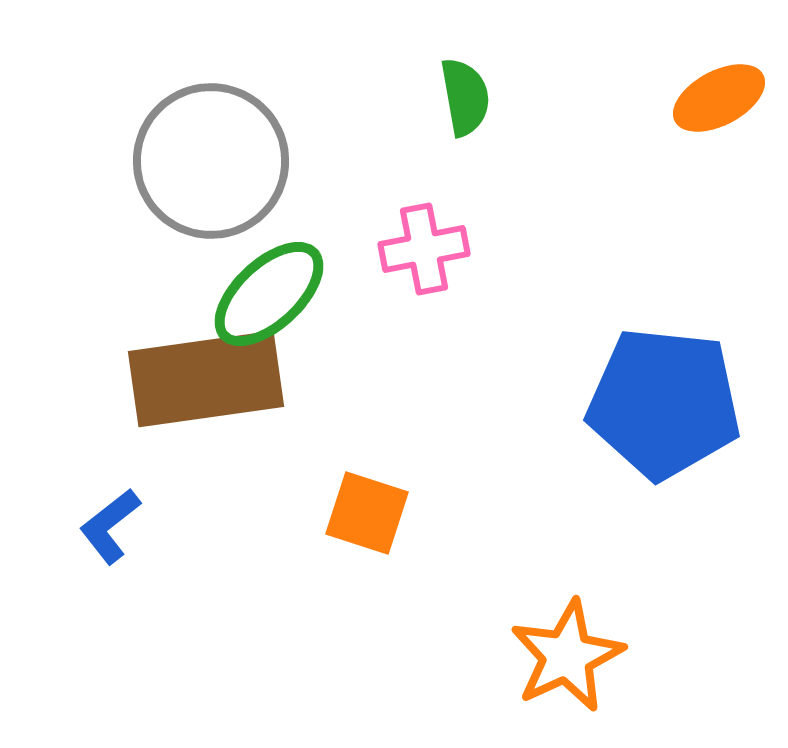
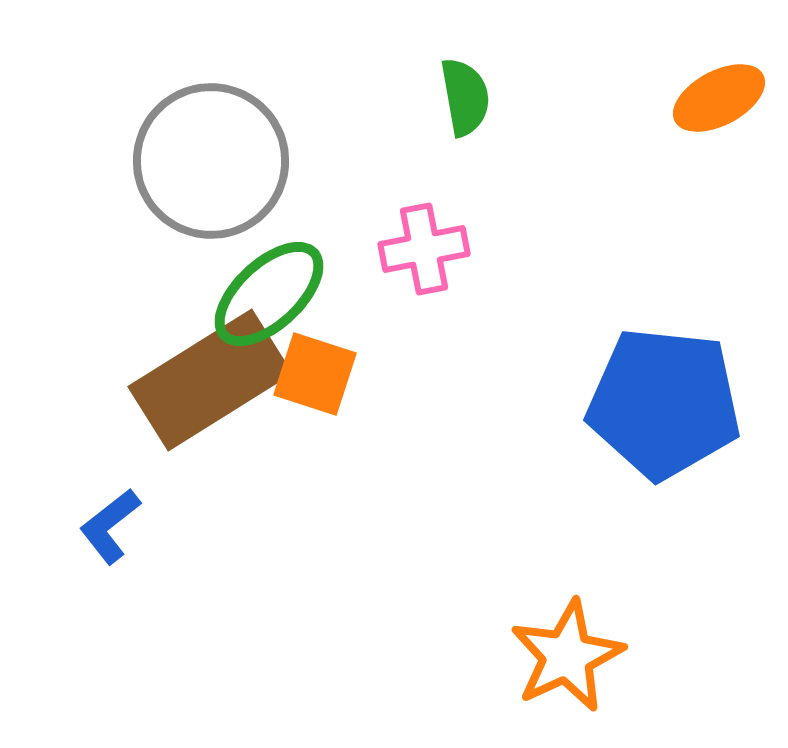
brown rectangle: moved 4 px right, 1 px down; rotated 24 degrees counterclockwise
orange square: moved 52 px left, 139 px up
